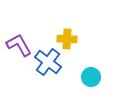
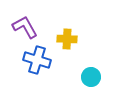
purple L-shape: moved 6 px right, 18 px up
blue cross: moved 11 px left, 2 px up; rotated 20 degrees counterclockwise
